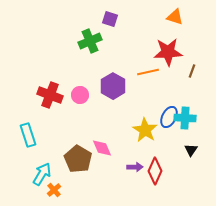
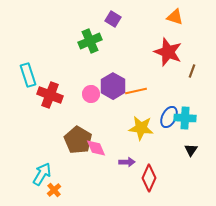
purple square: moved 3 px right; rotated 14 degrees clockwise
red star: rotated 24 degrees clockwise
orange line: moved 12 px left, 19 px down
pink circle: moved 11 px right, 1 px up
yellow star: moved 4 px left, 2 px up; rotated 25 degrees counterclockwise
cyan rectangle: moved 60 px up
pink diamond: moved 6 px left
brown pentagon: moved 19 px up
purple arrow: moved 8 px left, 5 px up
red diamond: moved 6 px left, 7 px down
